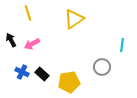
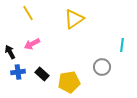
yellow line: rotated 14 degrees counterclockwise
black arrow: moved 1 px left, 12 px down
blue cross: moved 4 px left; rotated 32 degrees counterclockwise
